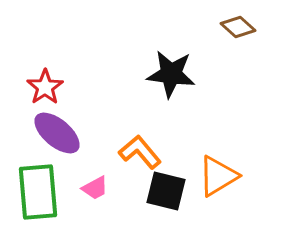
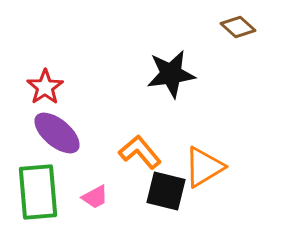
black star: rotated 15 degrees counterclockwise
orange triangle: moved 14 px left, 9 px up
pink trapezoid: moved 9 px down
